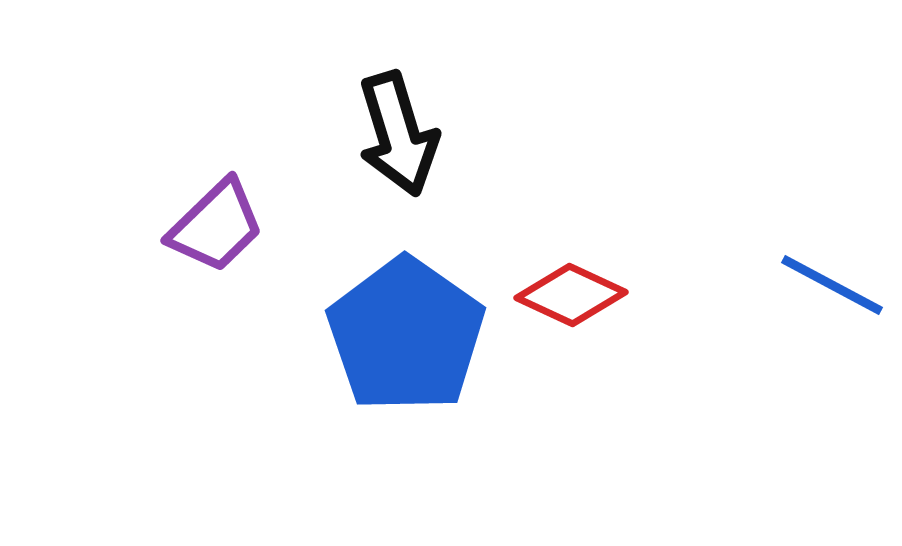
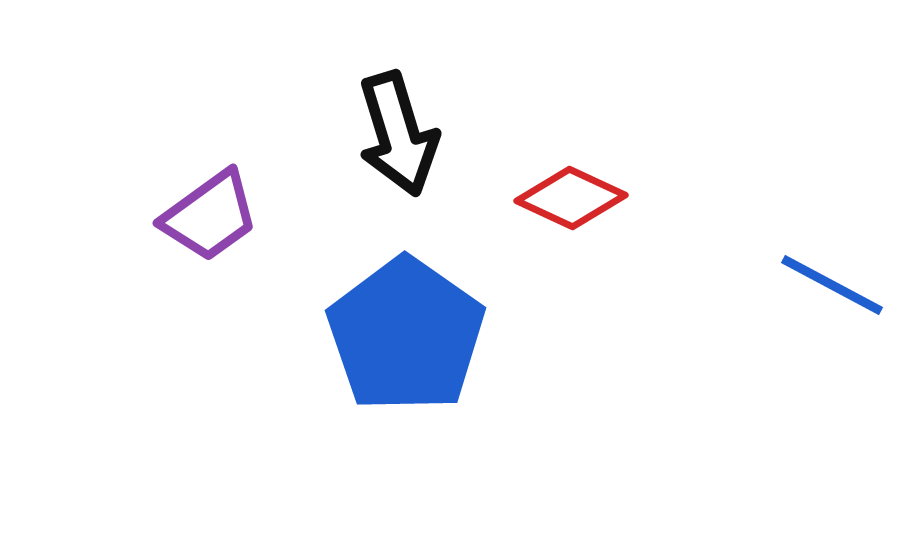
purple trapezoid: moved 6 px left, 10 px up; rotated 8 degrees clockwise
red diamond: moved 97 px up
